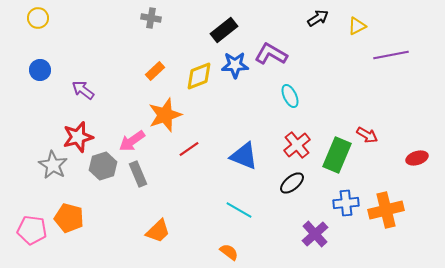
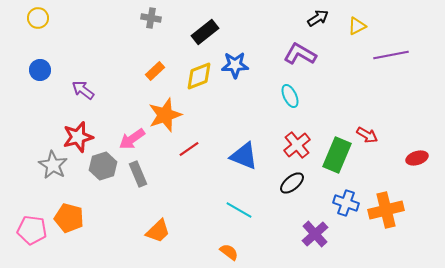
black rectangle: moved 19 px left, 2 px down
purple L-shape: moved 29 px right
pink arrow: moved 2 px up
blue cross: rotated 25 degrees clockwise
